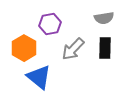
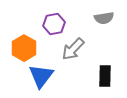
purple hexagon: moved 4 px right
black rectangle: moved 28 px down
blue triangle: moved 2 px right, 1 px up; rotated 28 degrees clockwise
